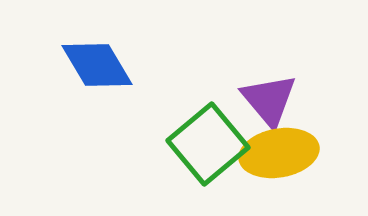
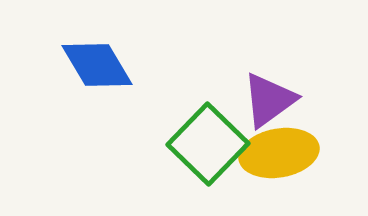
purple triangle: rotated 34 degrees clockwise
green square: rotated 6 degrees counterclockwise
